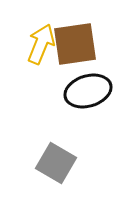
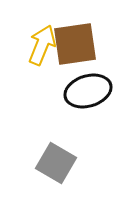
yellow arrow: moved 1 px right, 1 px down
